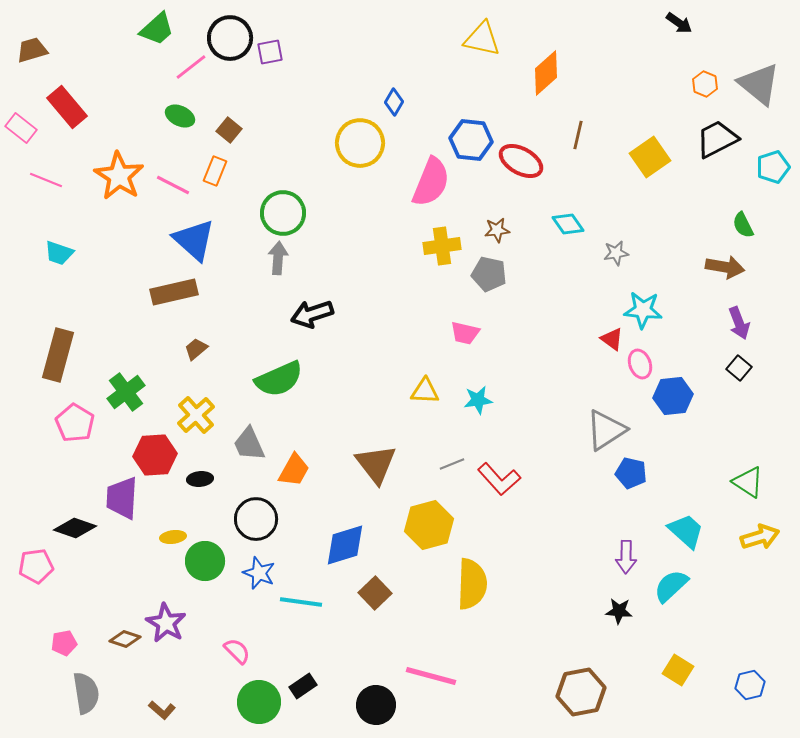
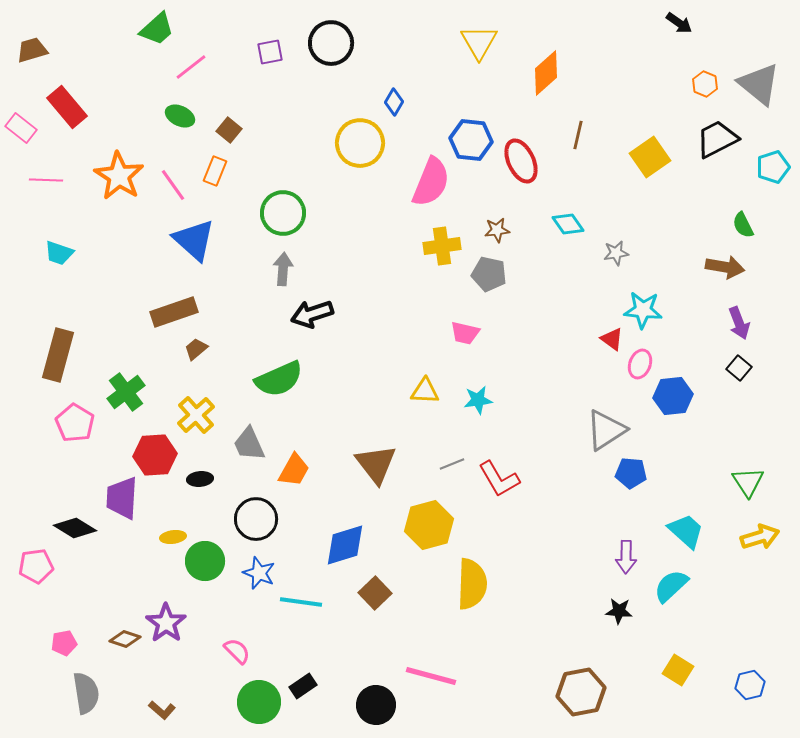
black circle at (230, 38): moved 101 px right, 5 px down
yellow triangle at (482, 39): moved 3 px left, 3 px down; rotated 48 degrees clockwise
red ellipse at (521, 161): rotated 36 degrees clockwise
pink line at (46, 180): rotated 20 degrees counterclockwise
pink line at (173, 185): rotated 28 degrees clockwise
gray arrow at (278, 258): moved 5 px right, 11 px down
brown rectangle at (174, 292): moved 20 px down; rotated 6 degrees counterclockwise
pink ellipse at (640, 364): rotated 40 degrees clockwise
blue pentagon at (631, 473): rotated 8 degrees counterclockwise
red L-shape at (499, 479): rotated 12 degrees clockwise
green triangle at (748, 482): rotated 24 degrees clockwise
black diamond at (75, 528): rotated 12 degrees clockwise
purple star at (166, 623): rotated 6 degrees clockwise
